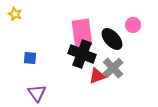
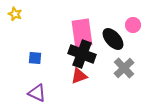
black ellipse: moved 1 px right
blue square: moved 5 px right
gray cross: moved 11 px right
red triangle: moved 18 px left
purple triangle: rotated 30 degrees counterclockwise
